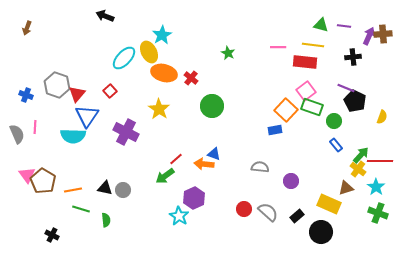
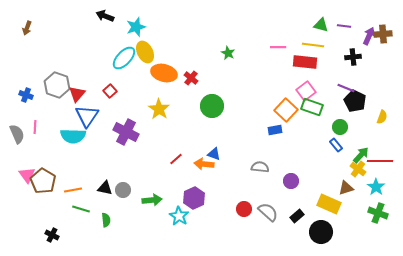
cyan star at (162, 35): moved 26 px left, 8 px up; rotated 12 degrees clockwise
yellow ellipse at (149, 52): moved 4 px left
green circle at (334, 121): moved 6 px right, 6 px down
green arrow at (165, 176): moved 13 px left, 24 px down; rotated 150 degrees counterclockwise
